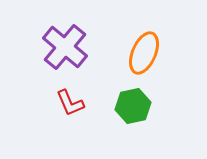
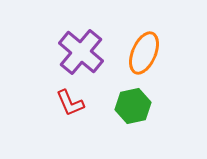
purple cross: moved 16 px right, 5 px down
